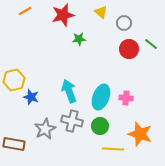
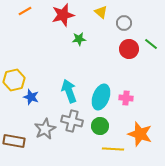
brown rectangle: moved 3 px up
